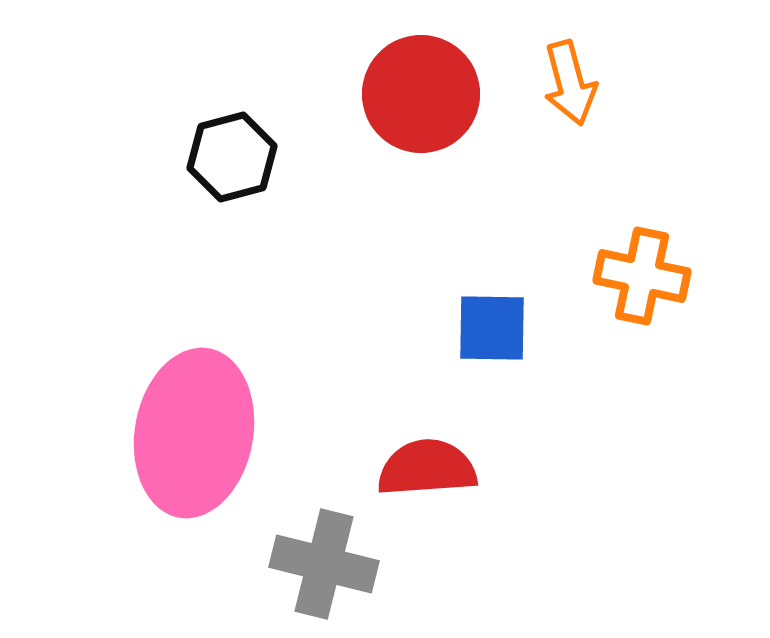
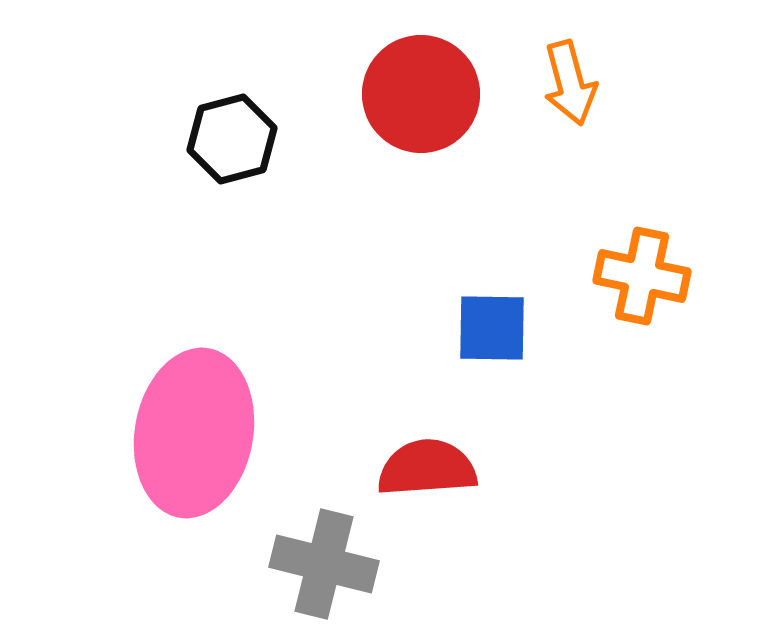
black hexagon: moved 18 px up
